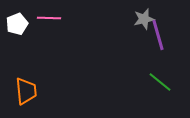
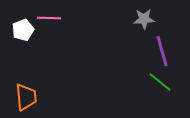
gray star: rotated 10 degrees clockwise
white pentagon: moved 6 px right, 6 px down
purple line: moved 4 px right, 16 px down
orange trapezoid: moved 6 px down
